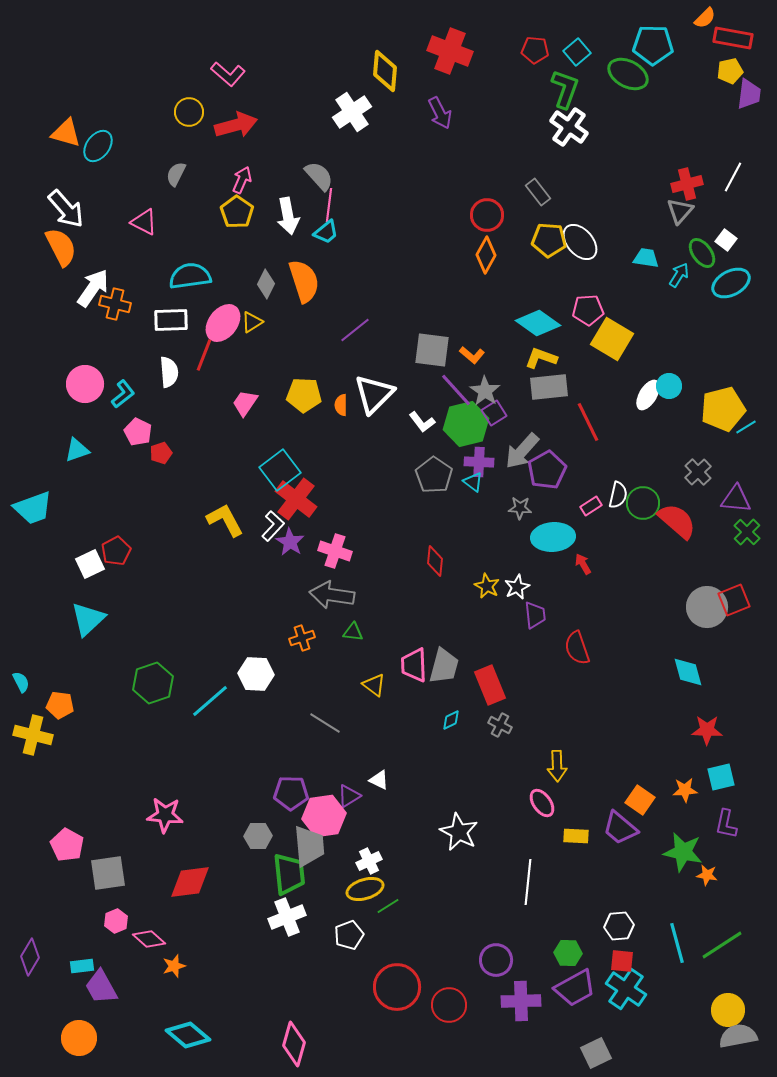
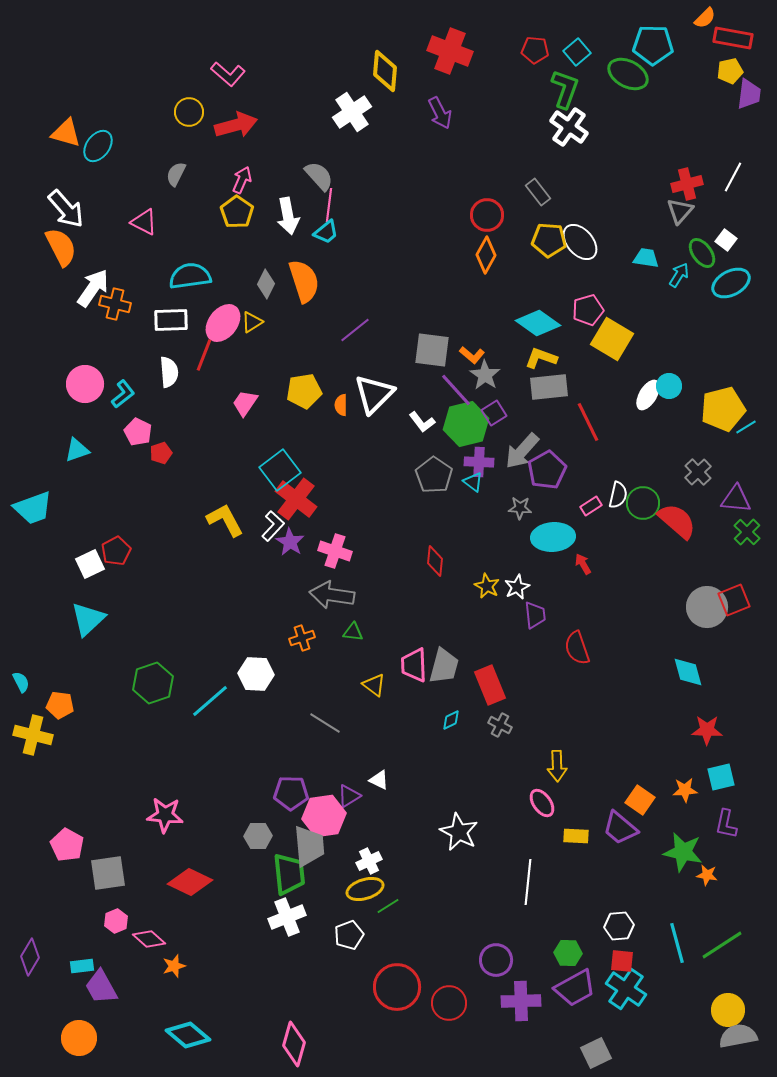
pink pentagon at (588, 310): rotated 12 degrees counterclockwise
gray star at (485, 391): moved 16 px up
yellow pentagon at (304, 395): moved 4 px up; rotated 12 degrees counterclockwise
red diamond at (190, 882): rotated 33 degrees clockwise
red circle at (449, 1005): moved 2 px up
